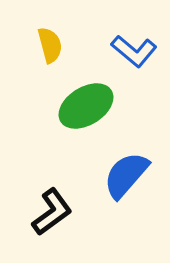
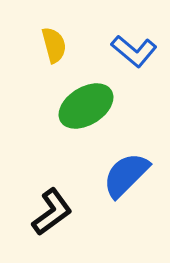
yellow semicircle: moved 4 px right
blue semicircle: rotated 4 degrees clockwise
